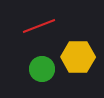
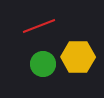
green circle: moved 1 px right, 5 px up
